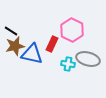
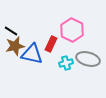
red rectangle: moved 1 px left
cyan cross: moved 2 px left, 1 px up; rotated 24 degrees counterclockwise
